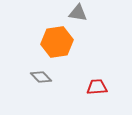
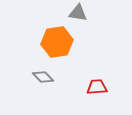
gray diamond: moved 2 px right
